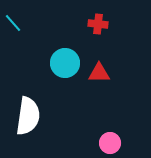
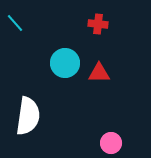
cyan line: moved 2 px right
pink circle: moved 1 px right
